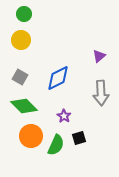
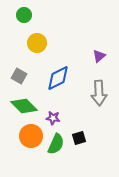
green circle: moved 1 px down
yellow circle: moved 16 px right, 3 px down
gray square: moved 1 px left, 1 px up
gray arrow: moved 2 px left
purple star: moved 11 px left, 2 px down; rotated 24 degrees counterclockwise
green semicircle: moved 1 px up
